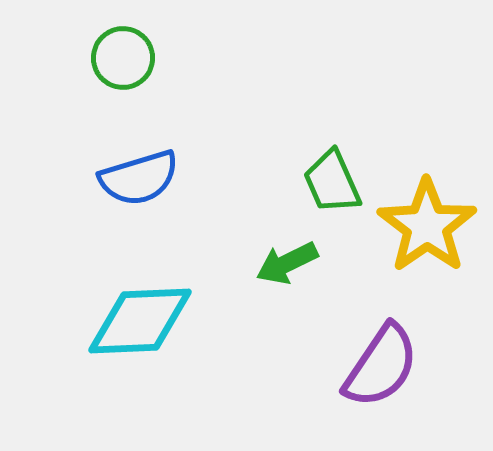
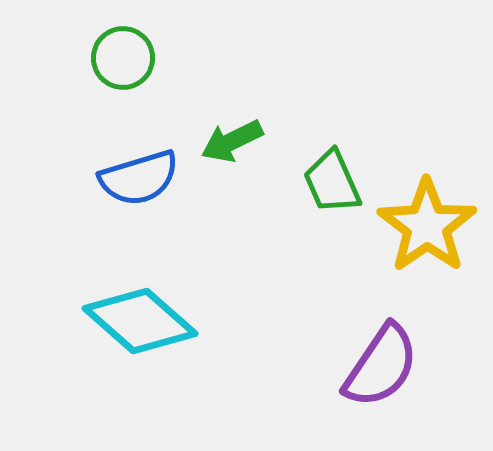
green arrow: moved 55 px left, 122 px up
cyan diamond: rotated 44 degrees clockwise
